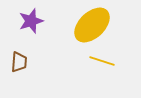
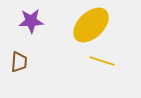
purple star: rotated 15 degrees clockwise
yellow ellipse: moved 1 px left
